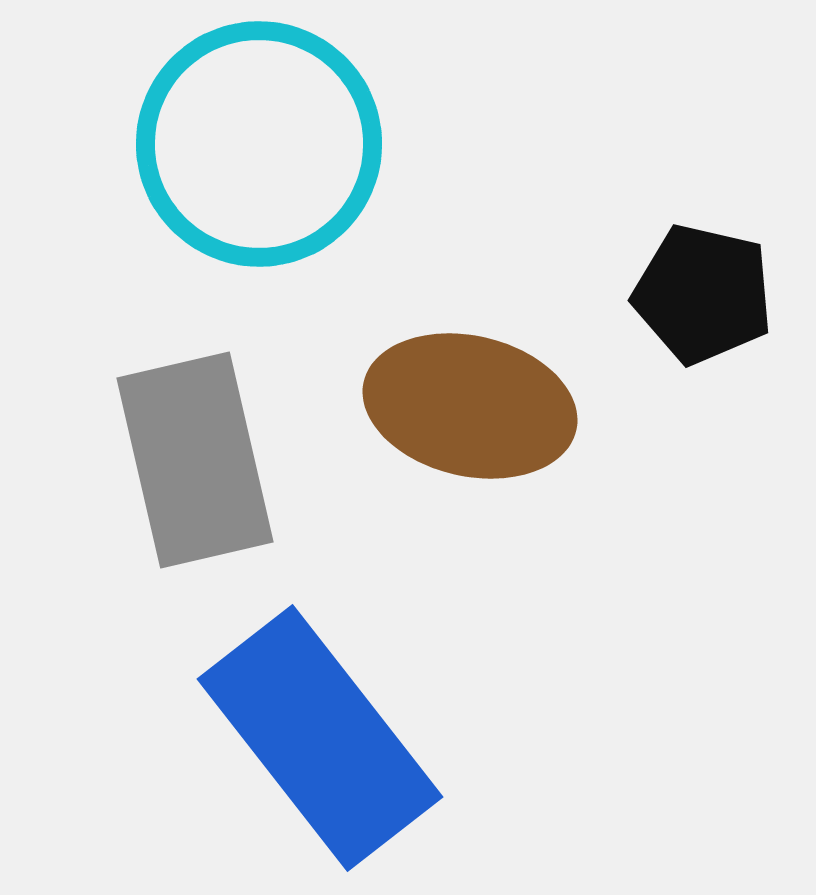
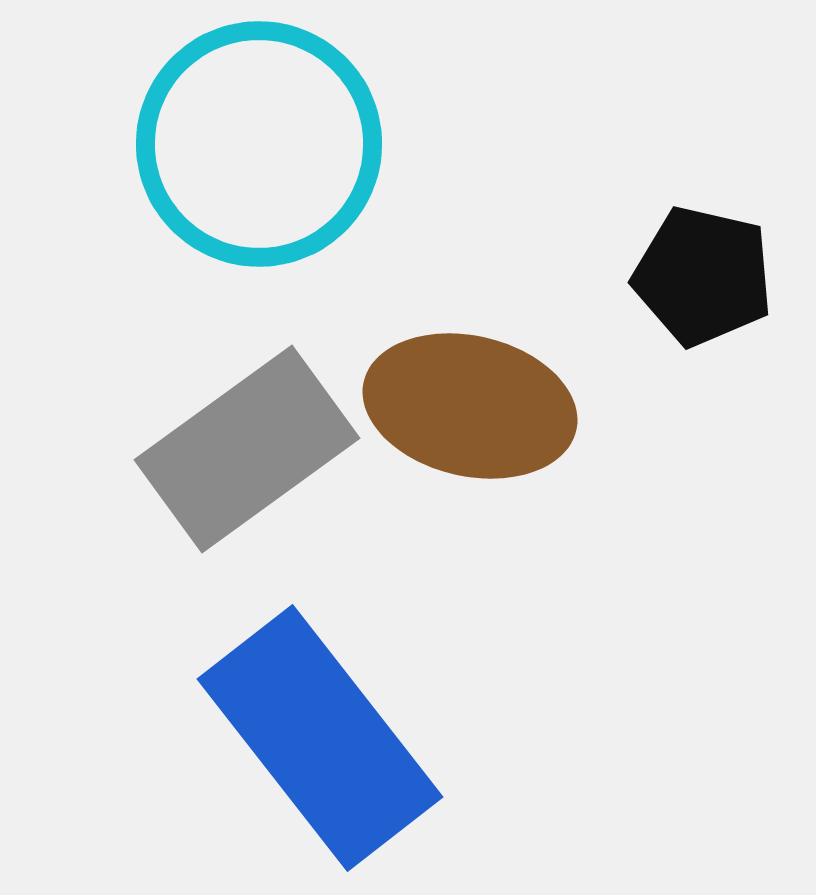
black pentagon: moved 18 px up
gray rectangle: moved 52 px right, 11 px up; rotated 67 degrees clockwise
